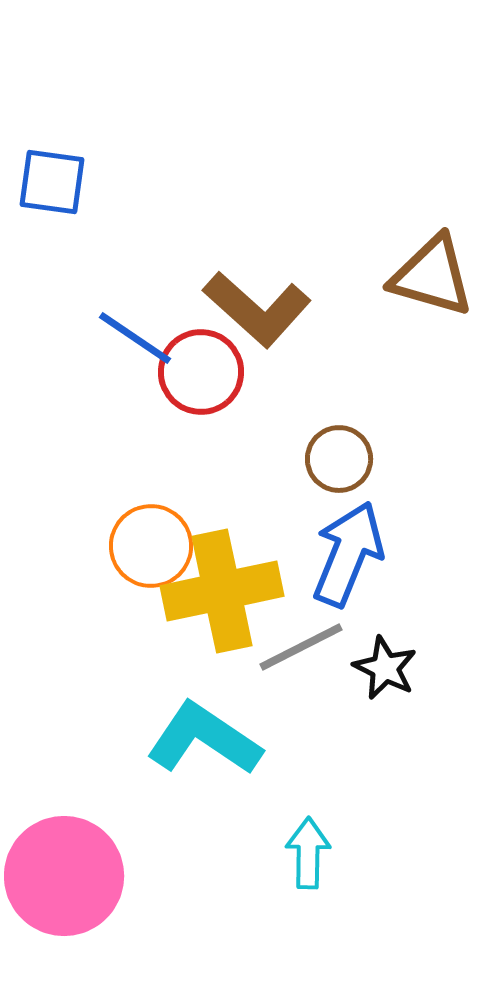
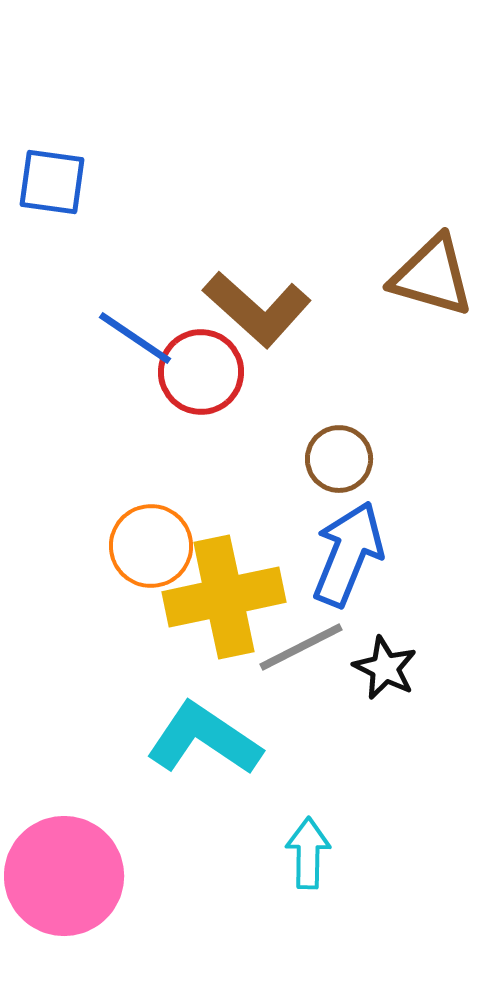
yellow cross: moved 2 px right, 6 px down
